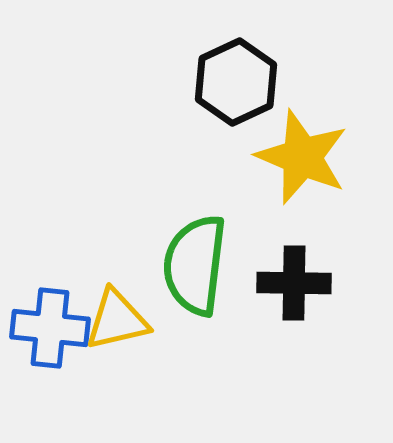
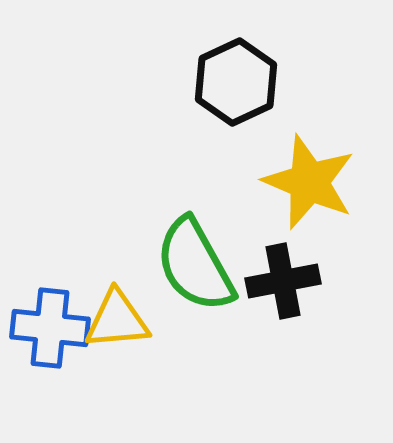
yellow star: moved 7 px right, 25 px down
green semicircle: rotated 36 degrees counterclockwise
black cross: moved 11 px left, 2 px up; rotated 12 degrees counterclockwise
yellow triangle: rotated 8 degrees clockwise
